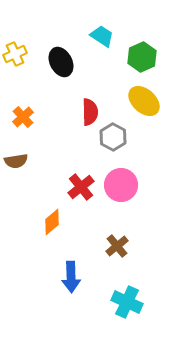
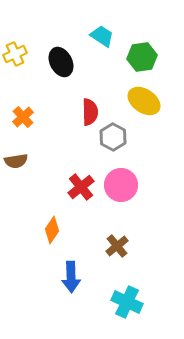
green hexagon: rotated 16 degrees clockwise
yellow ellipse: rotated 8 degrees counterclockwise
orange diamond: moved 8 px down; rotated 16 degrees counterclockwise
